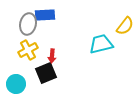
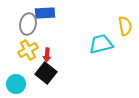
blue rectangle: moved 2 px up
yellow semicircle: rotated 48 degrees counterclockwise
red arrow: moved 5 px left, 1 px up
black square: rotated 30 degrees counterclockwise
